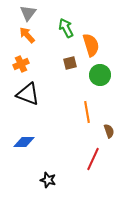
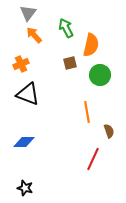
orange arrow: moved 7 px right
orange semicircle: rotated 30 degrees clockwise
black star: moved 23 px left, 8 px down
